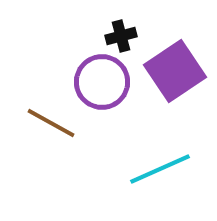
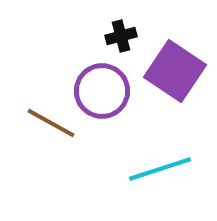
purple square: rotated 22 degrees counterclockwise
purple circle: moved 9 px down
cyan line: rotated 6 degrees clockwise
